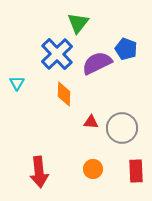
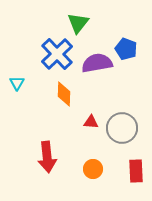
purple semicircle: rotated 16 degrees clockwise
red arrow: moved 8 px right, 15 px up
